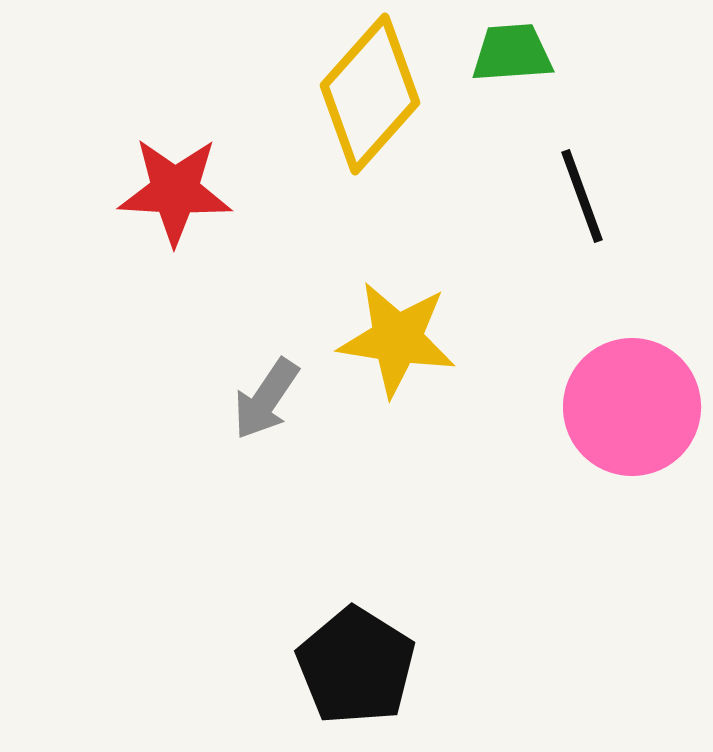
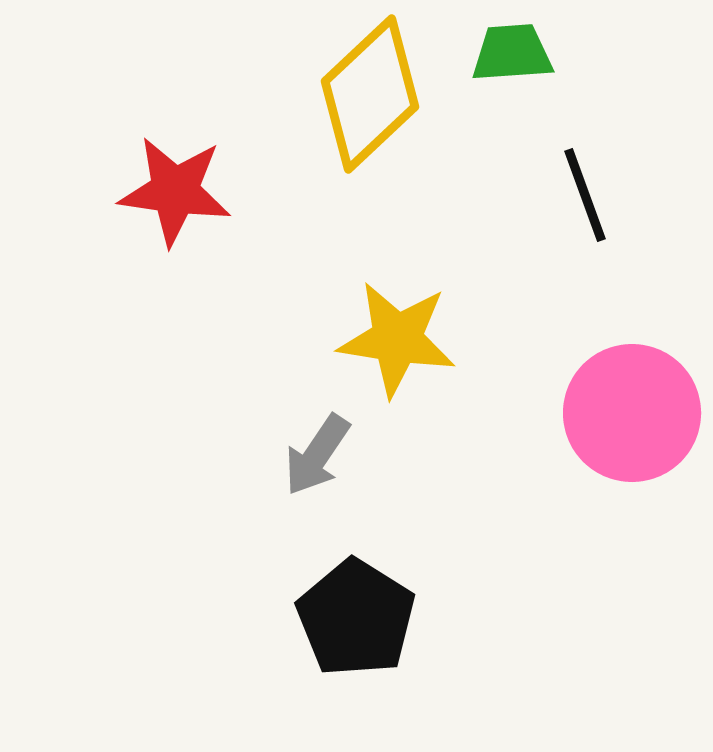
yellow diamond: rotated 5 degrees clockwise
red star: rotated 5 degrees clockwise
black line: moved 3 px right, 1 px up
gray arrow: moved 51 px right, 56 px down
pink circle: moved 6 px down
black pentagon: moved 48 px up
